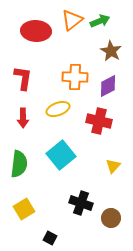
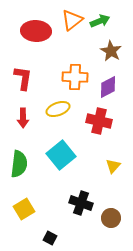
purple diamond: moved 1 px down
